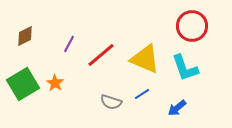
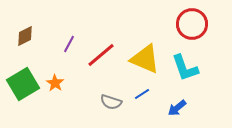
red circle: moved 2 px up
